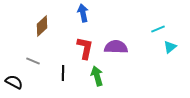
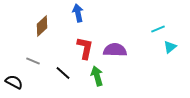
blue arrow: moved 5 px left
purple semicircle: moved 1 px left, 3 px down
black line: rotated 49 degrees counterclockwise
